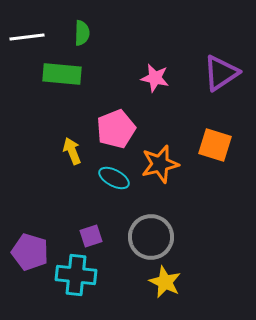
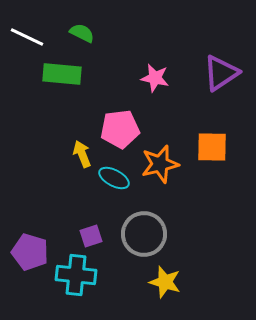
green semicircle: rotated 65 degrees counterclockwise
white line: rotated 32 degrees clockwise
pink pentagon: moved 4 px right; rotated 15 degrees clockwise
orange square: moved 3 px left, 2 px down; rotated 16 degrees counterclockwise
yellow arrow: moved 10 px right, 3 px down
gray circle: moved 7 px left, 3 px up
yellow star: rotated 8 degrees counterclockwise
